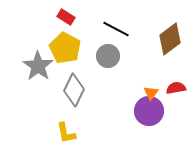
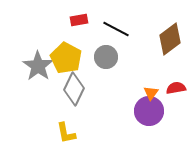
red rectangle: moved 13 px right, 3 px down; rotated 42 degrees counterclockwise
yellow pentagon: moved 1 px right, 10 px down
gray circle: moved 2 px left, 1 px down
gray diamond: moved 1 px up
